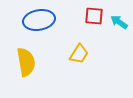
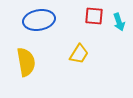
cyan arrow: rotated 144 degrees counterclockwise
